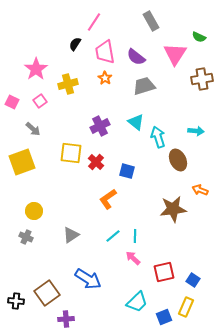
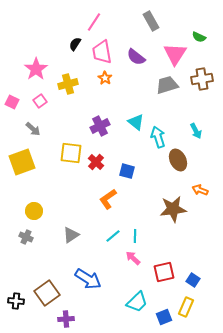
pink trapezoid at (105, 52): moved 3 px left
gray trapezoid at (144, 86): moved 23 px right, 1 px up
cyan arrow at (196, 131): rotated 56 degrees clockwise
